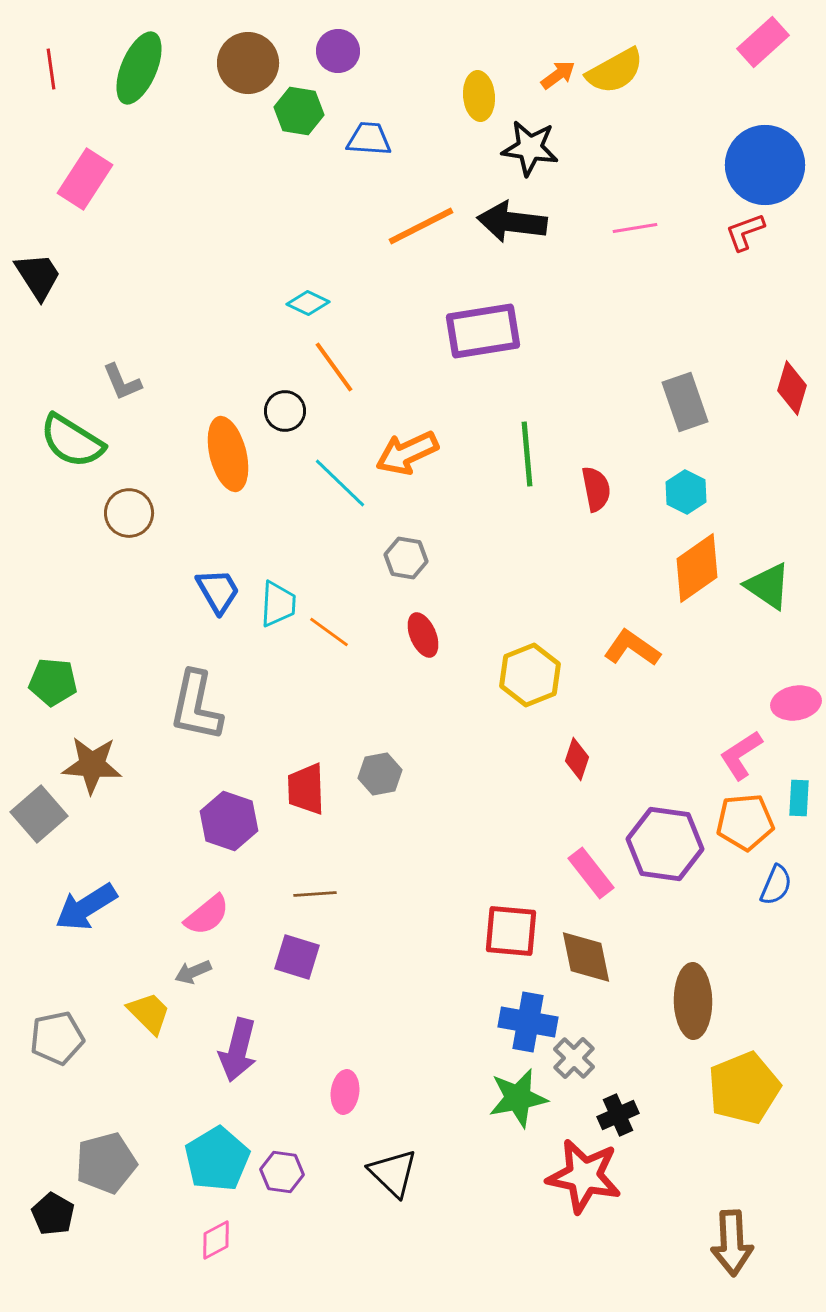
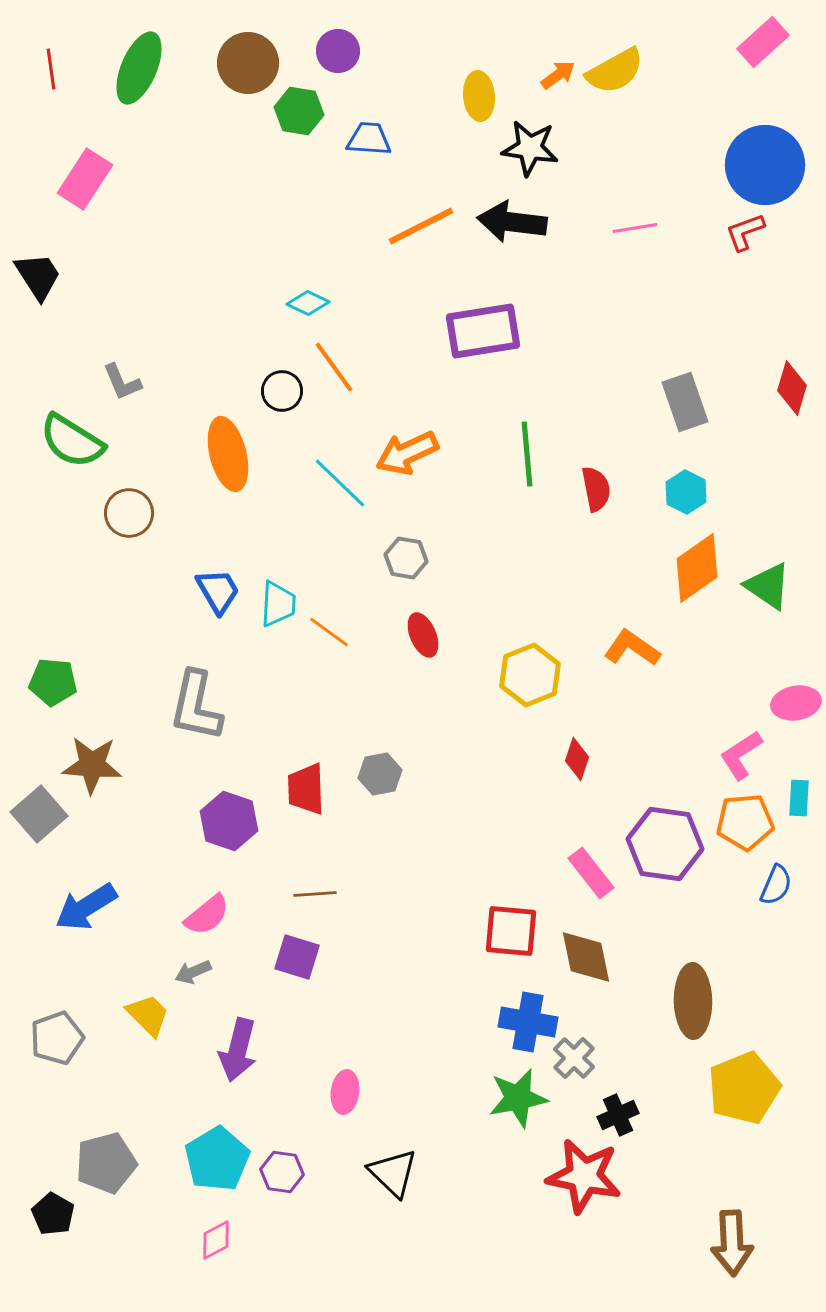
black circle at (285, 411): moved 3 px left, 20 px up
yellow trapezoid at (149, 1013): moved 1 px left, 2 px down
gray pentagon at (57, 1038): rotated 8 degrees counterclockwise
